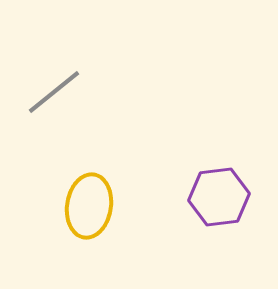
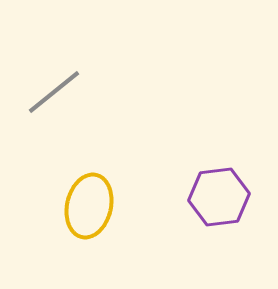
yellow ellipse: rotated 4 degrees clockwise
